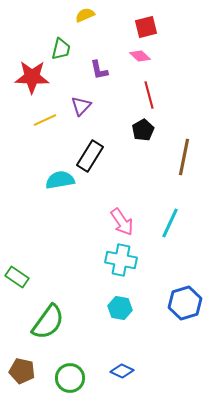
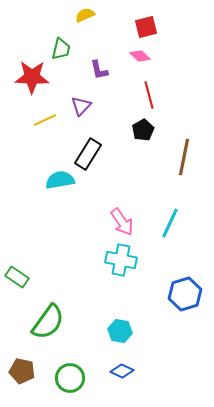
black rectangle: moved 2 px left, 2 px up
blue hexagon: moved 9 px up
cyan hexagon: moved 23 px down
